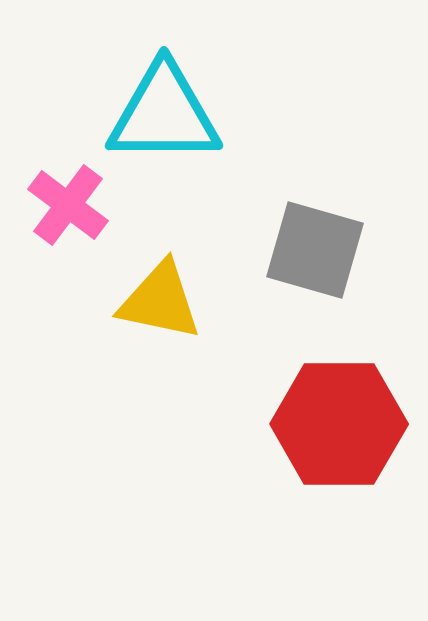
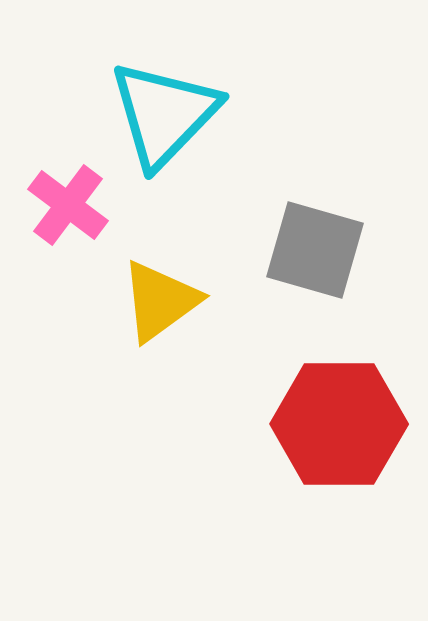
cyan triangle: rotated 46 degrees counterclockwise
yellow triangle: rotated 48 degrees counterclockwise
